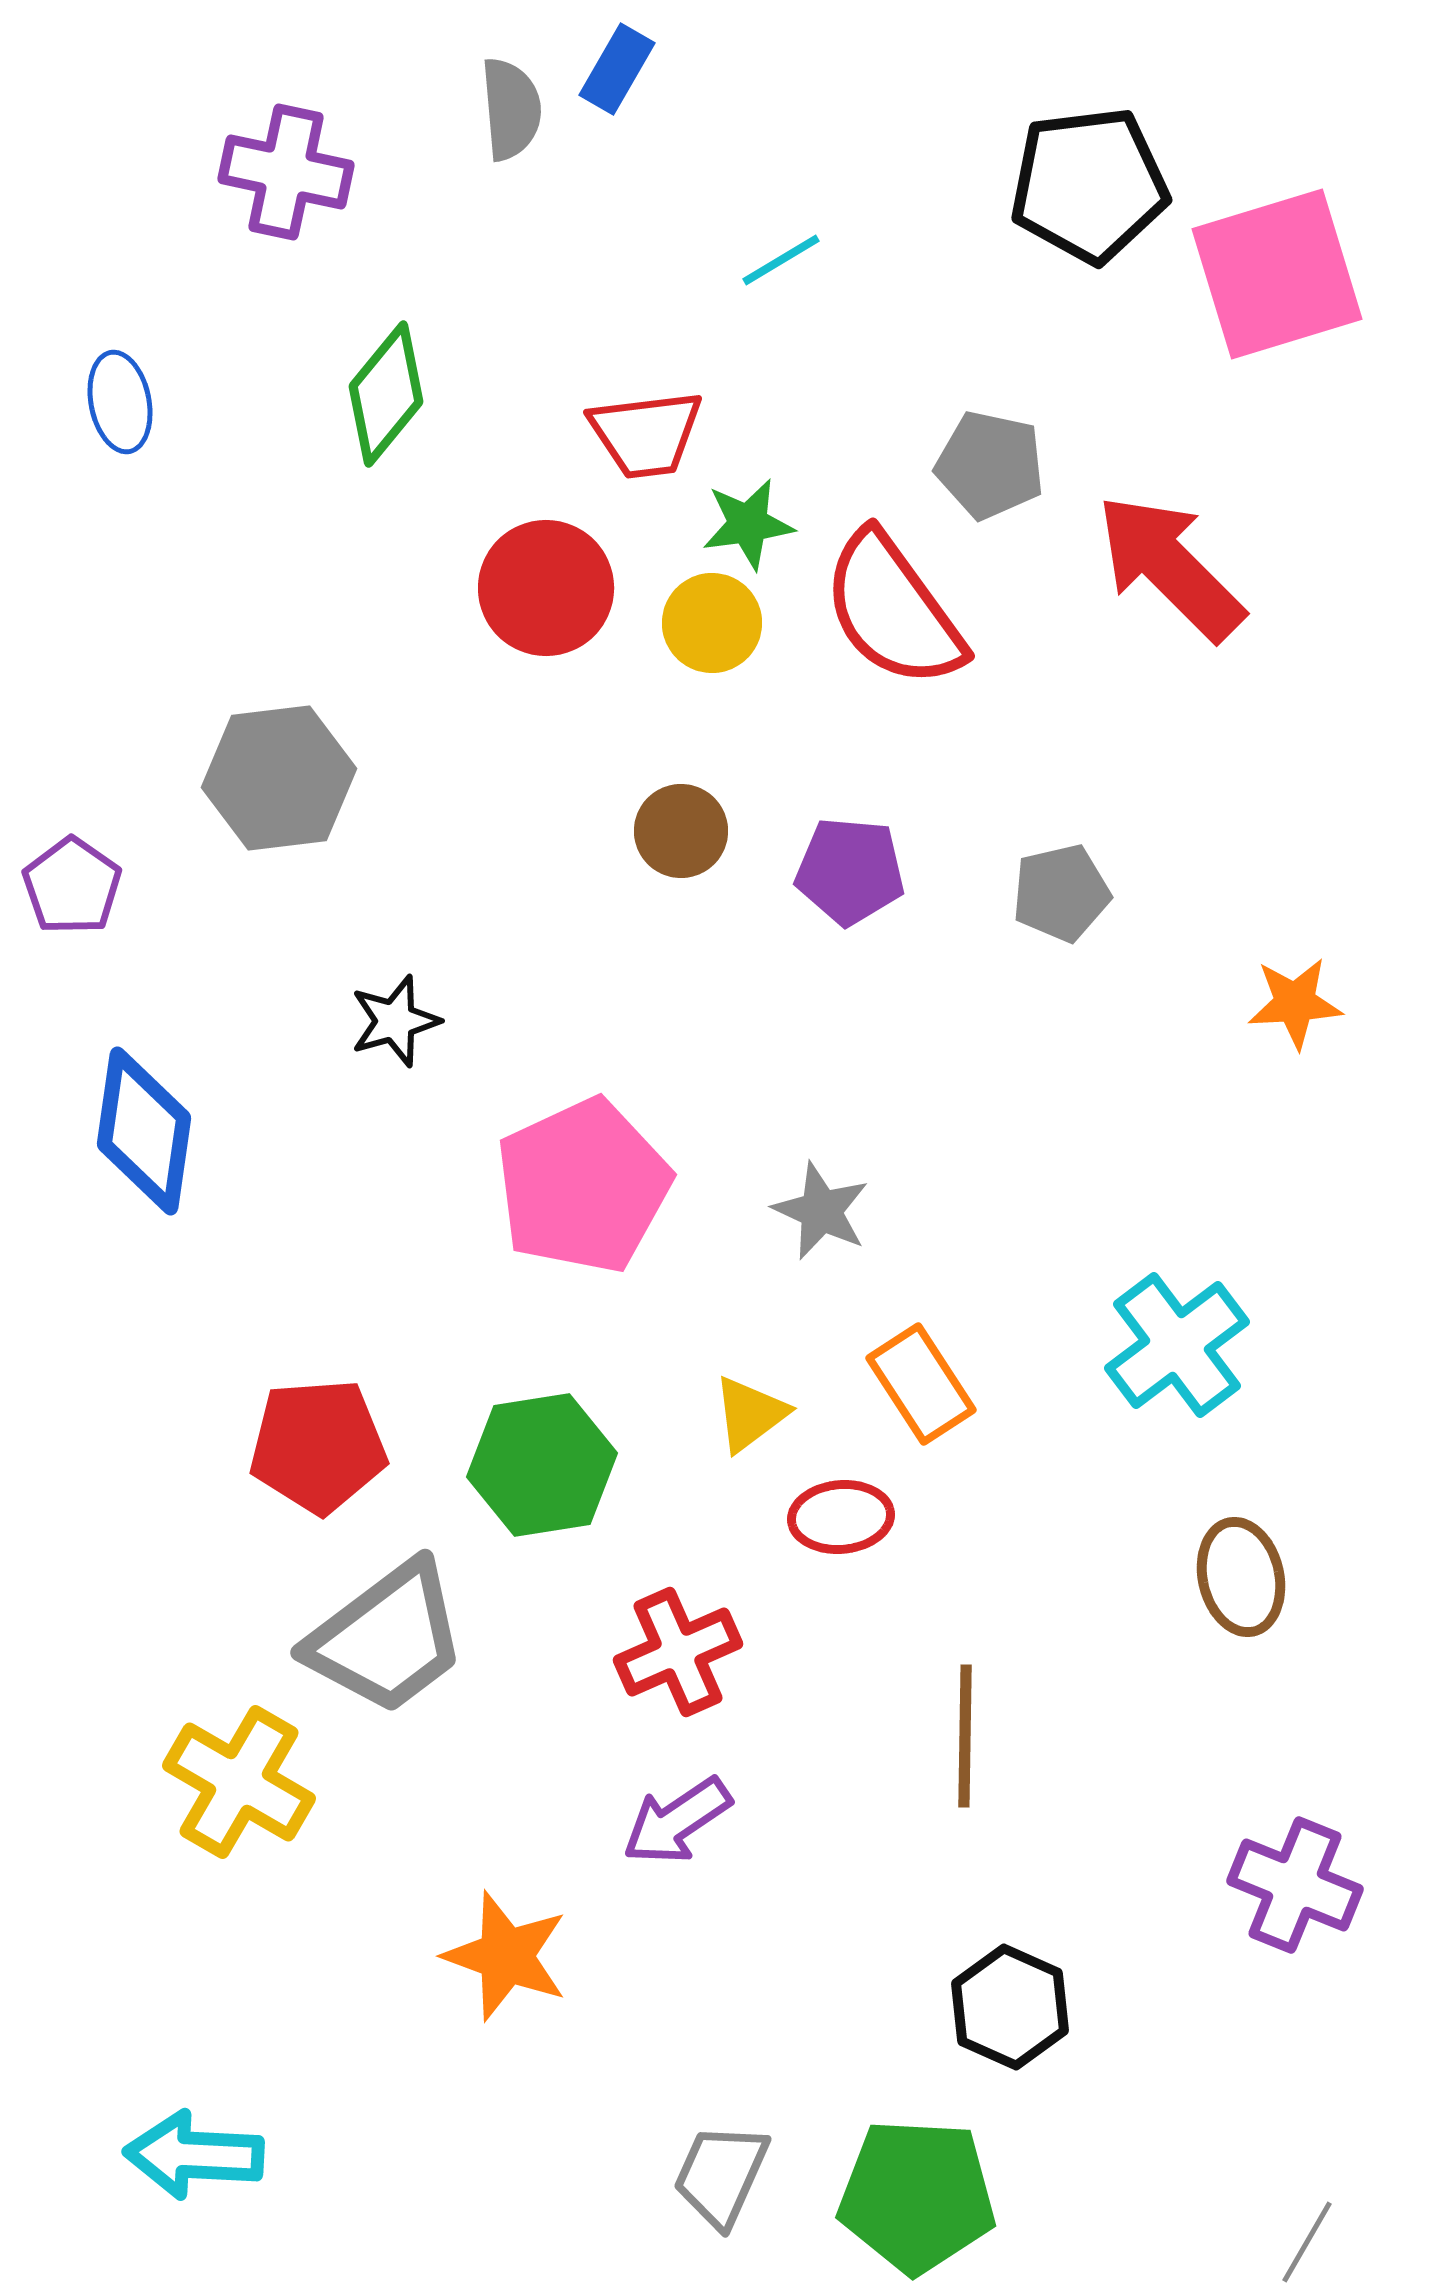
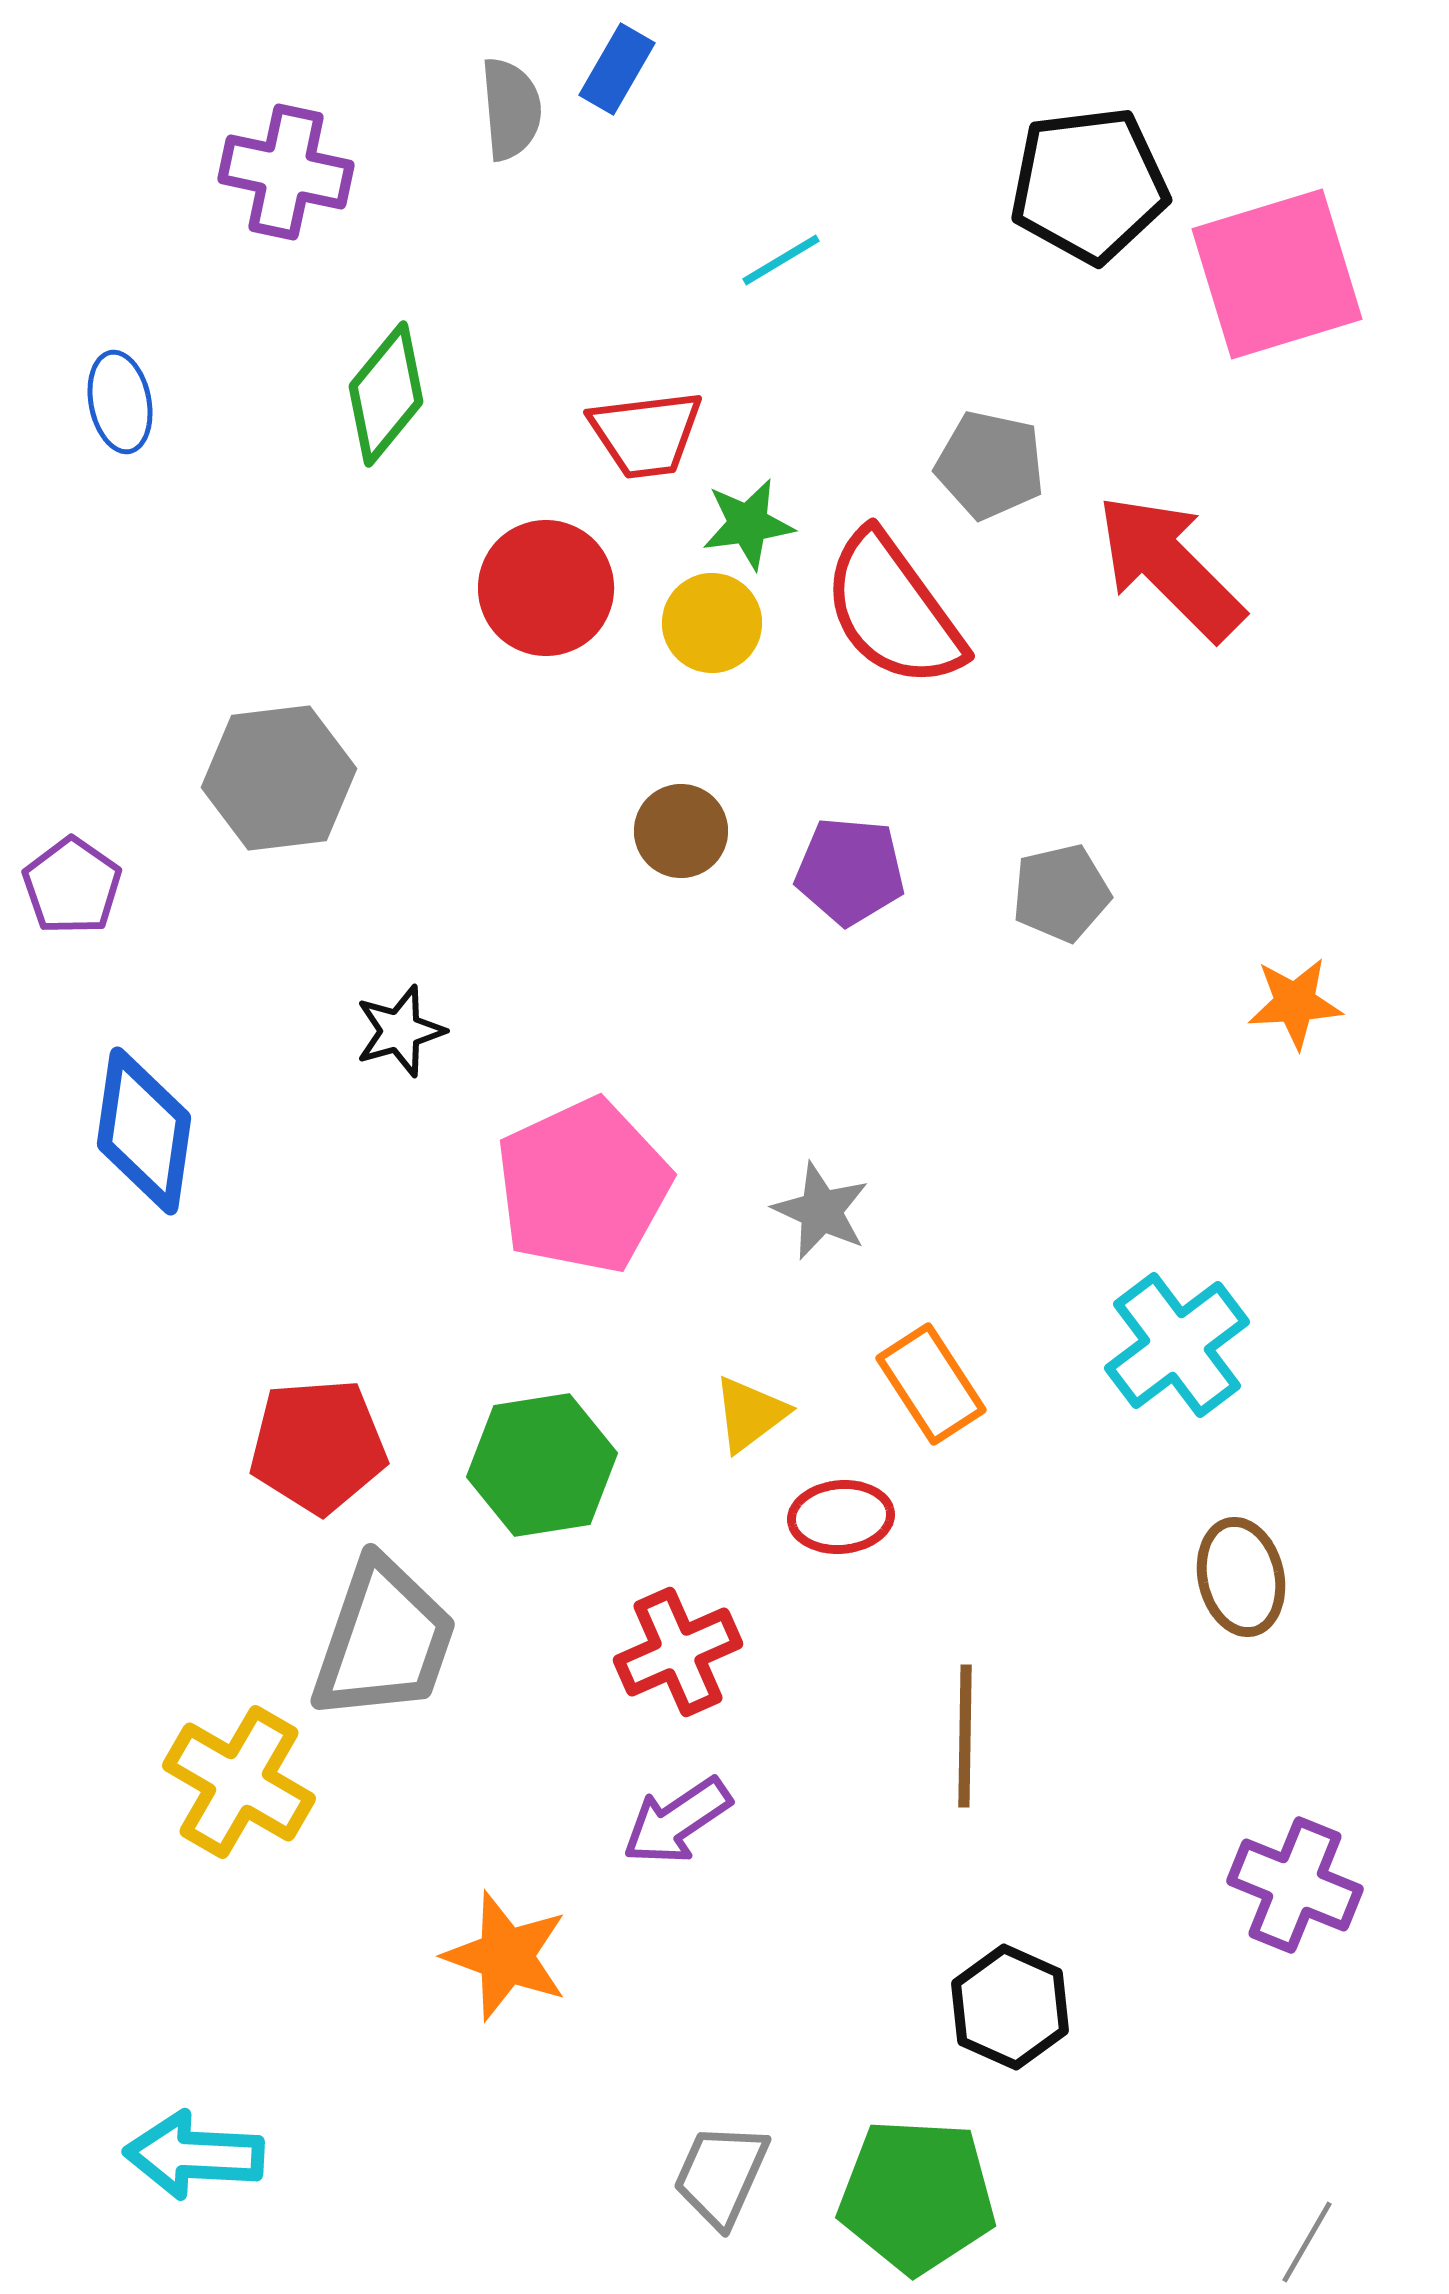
black star at (395, 1021): moved 5 px right, 10 px down
orange rectangle at (921, 1384): moved 10 px right
gray trapezoid at (387, 1638): moved 3 px left, 2 px down; rotated 34 degrees counterclockwise
